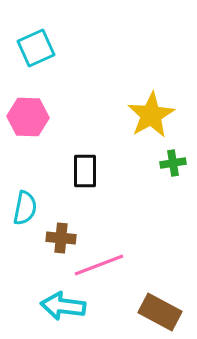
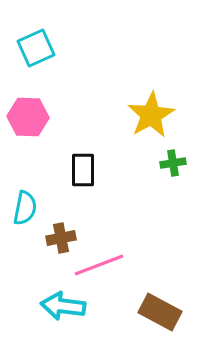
black rectangle: moved 2 px left, 1 px up
brown cross: rotated 16 degrees counterclockwise
